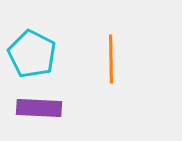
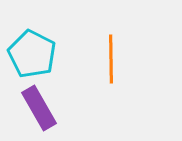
purple rectangle: rotated 57 degrees clockwise
